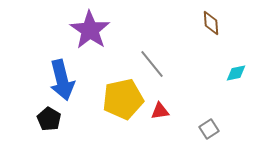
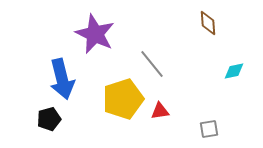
brown diamond: moved 3 px left
purple star: moved 5 px right, 4 px down; rotated 9 degrees counterclockwise
cyan diamond: moved 2 px left, 2 px up
blue arrow: moved 1 px up
yellow pentagon: rotated 6 degrees counterclockwise
black pentagon: rotated 25 degrees clockwise
gray square: rotated 24 degrees clockwise
